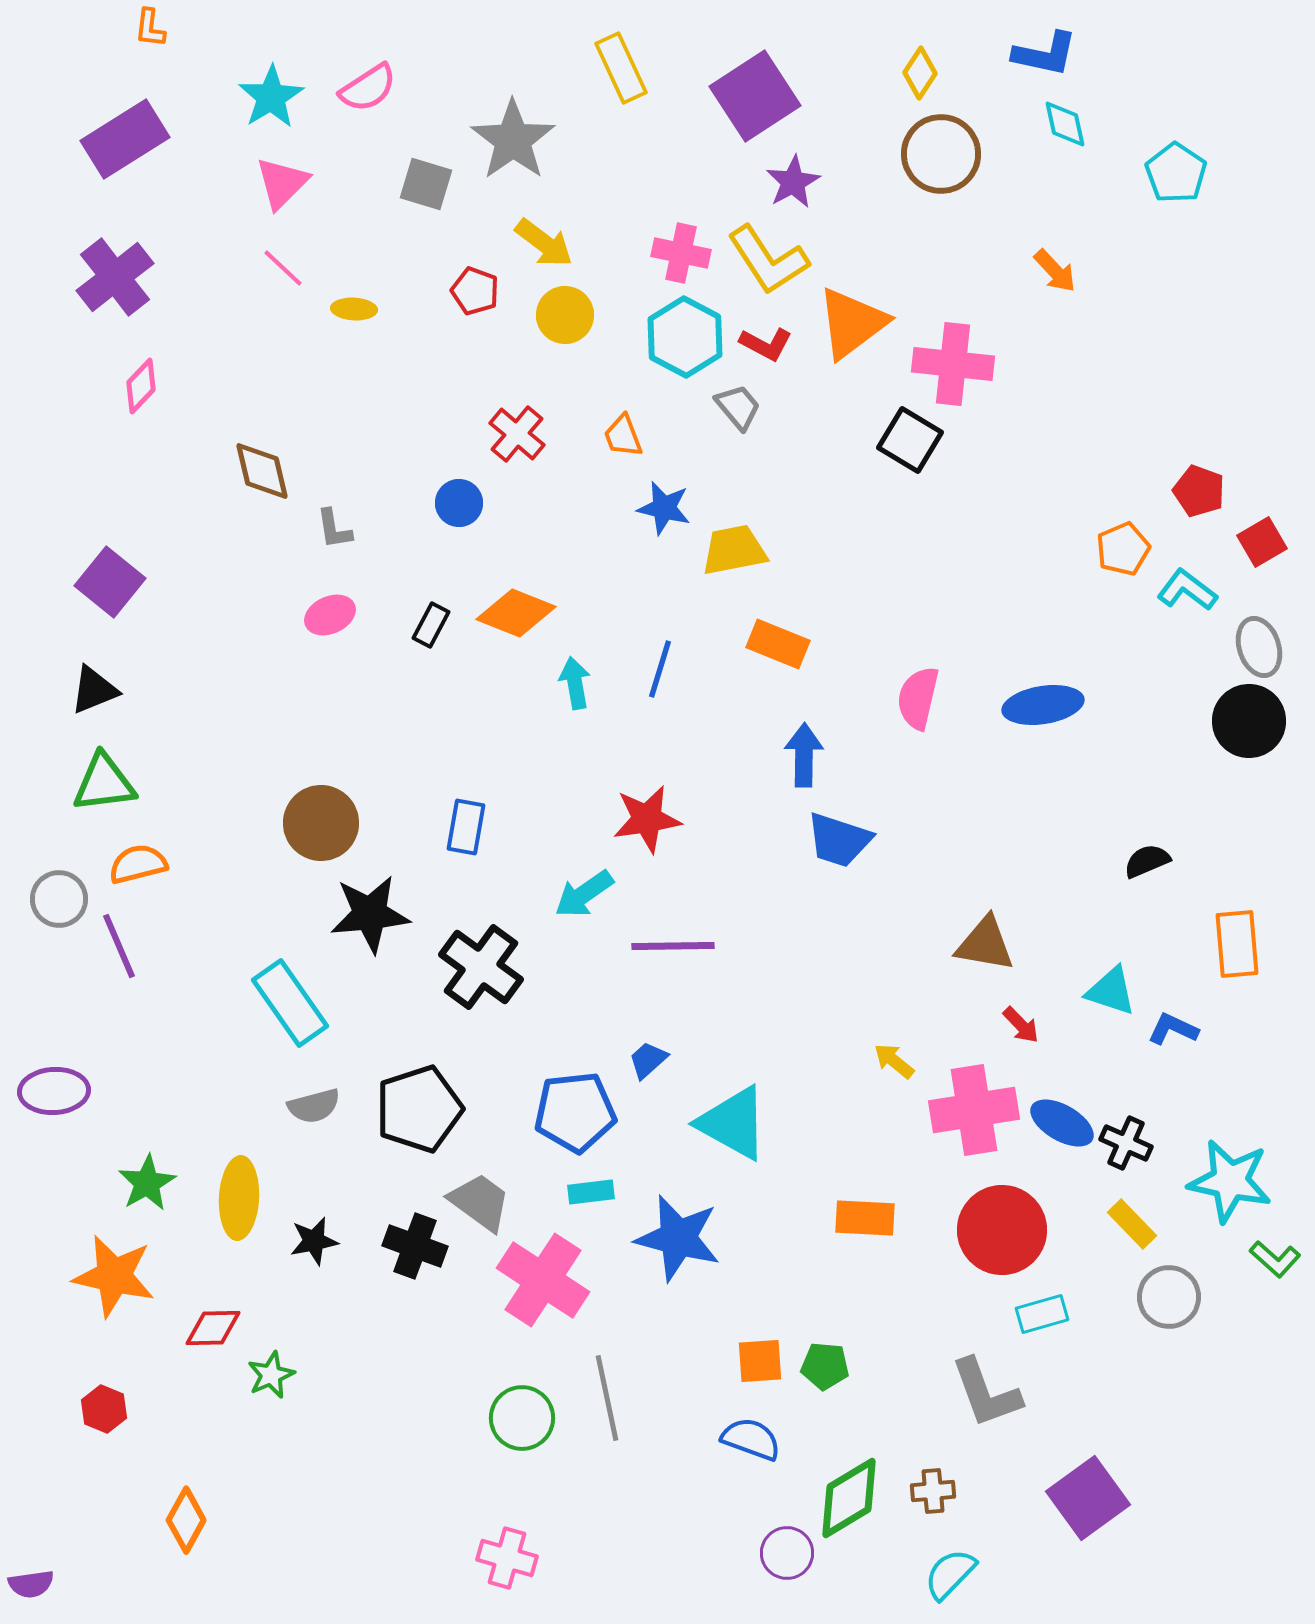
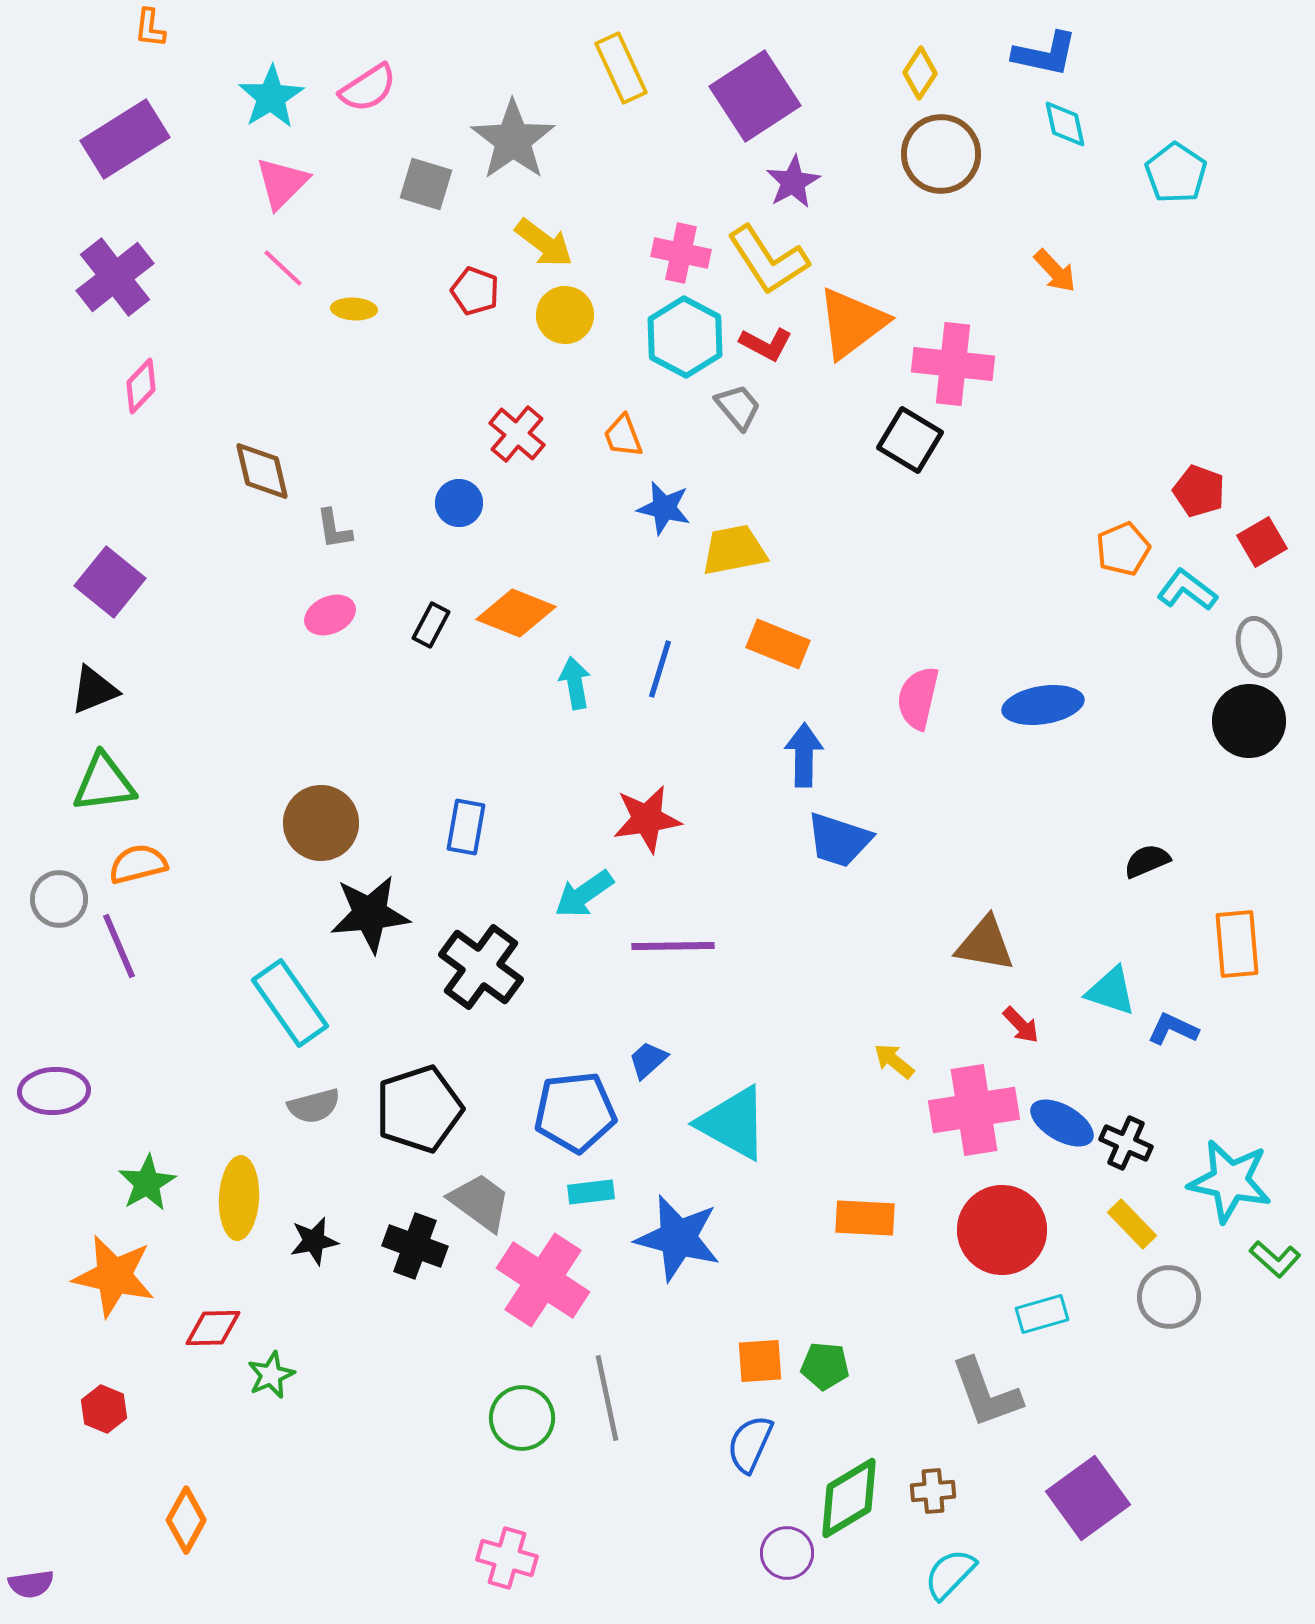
blue semicircle at (751, 1439): moved 1 px left, 5 px down; rotated 86 degrees counterclockwise
